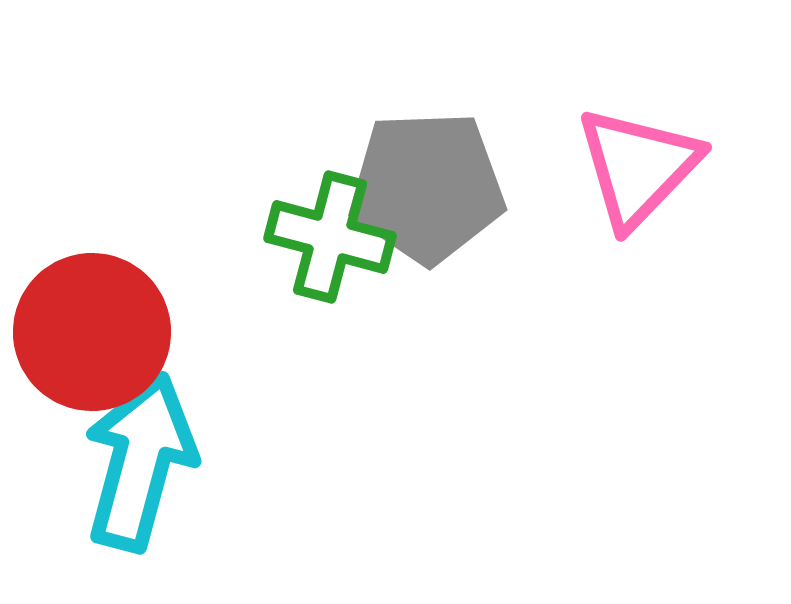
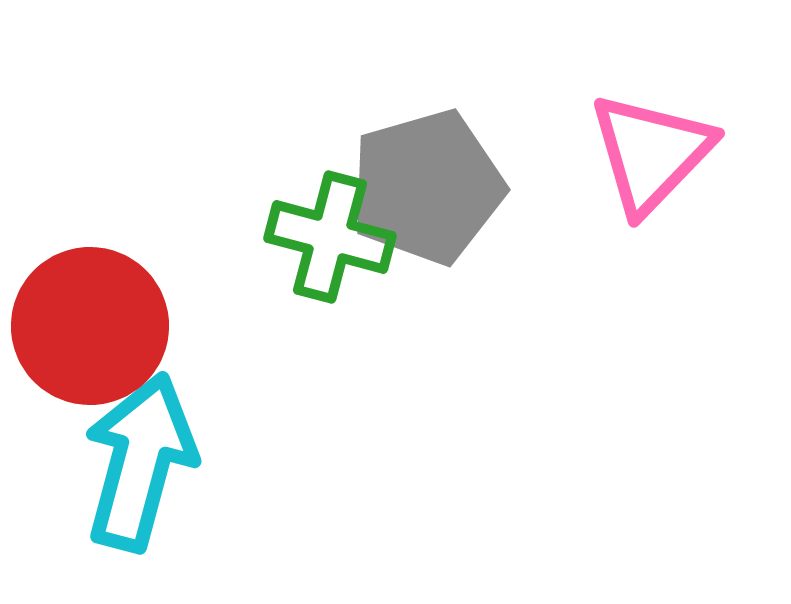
pink triangle: moved 13 px right, 14 px up
gray pentagon: rotated 14 degrees counterclockwise
red circle: moved 2 px left, 6 px up
